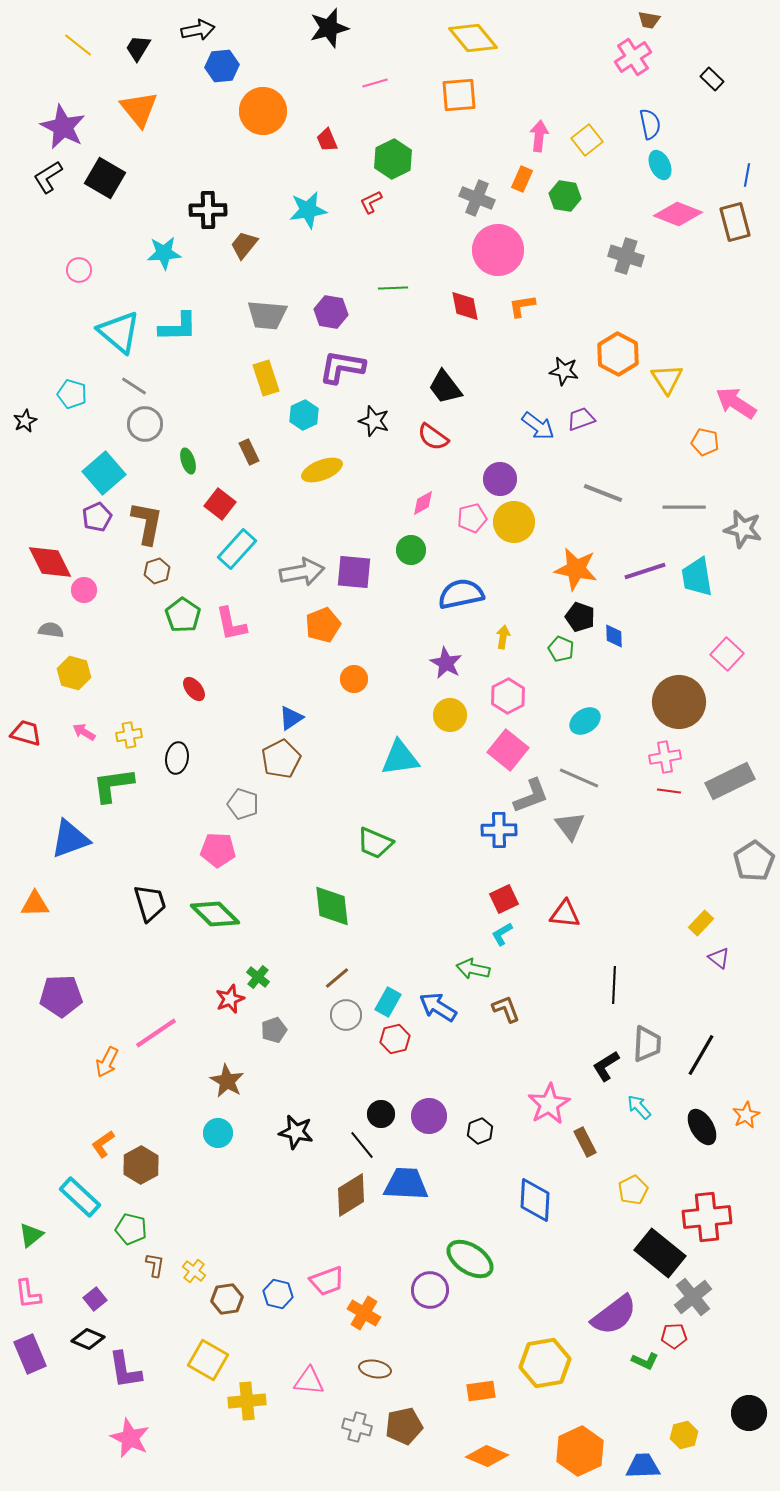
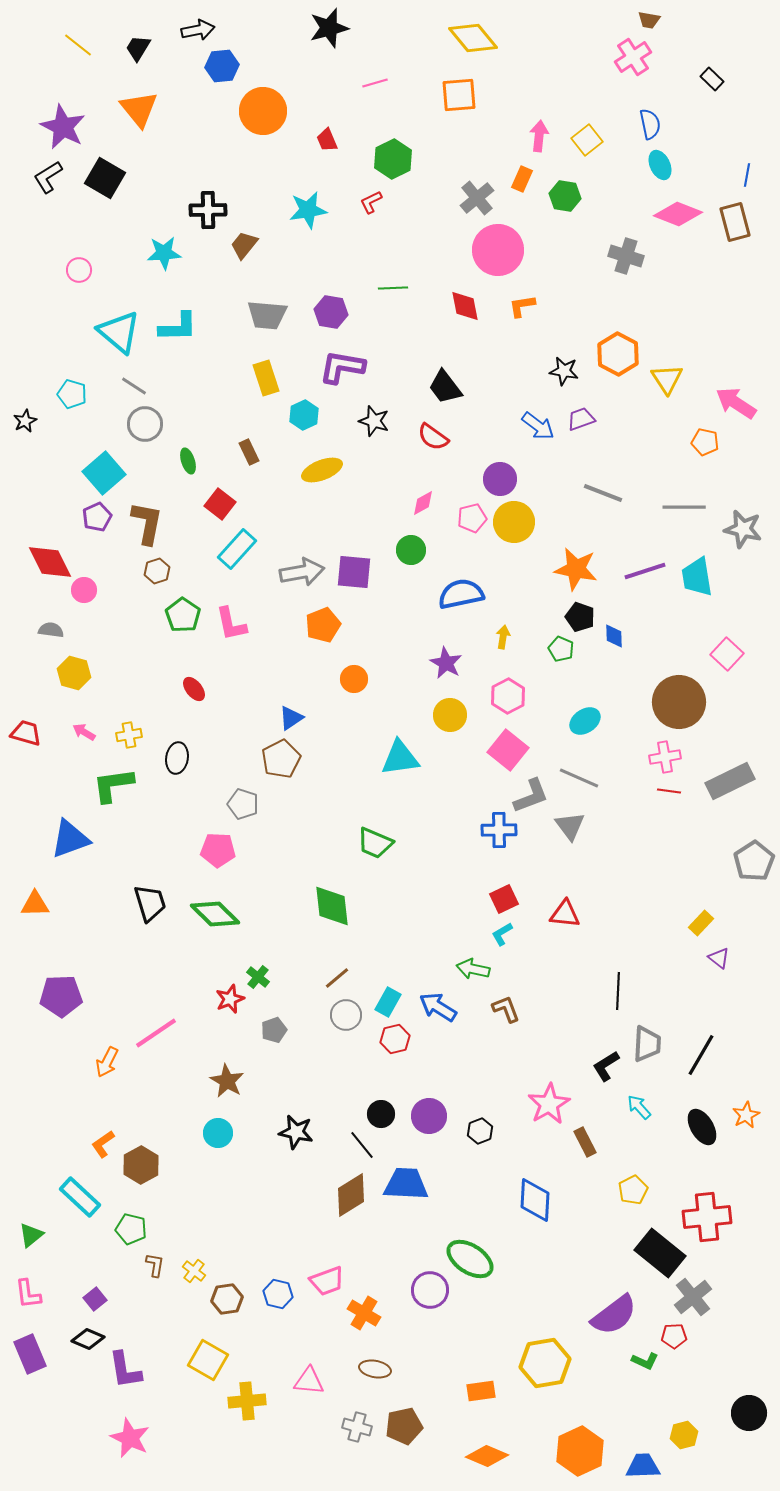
gray cross at (477, 198): rotated 28 degrees clockwise
black line at (614, 985): moved 4 px right, 6 px down
